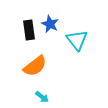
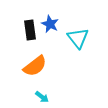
black rectangle: moved 1 px right
cyan triangle: moved 1 px right, 2 px up
